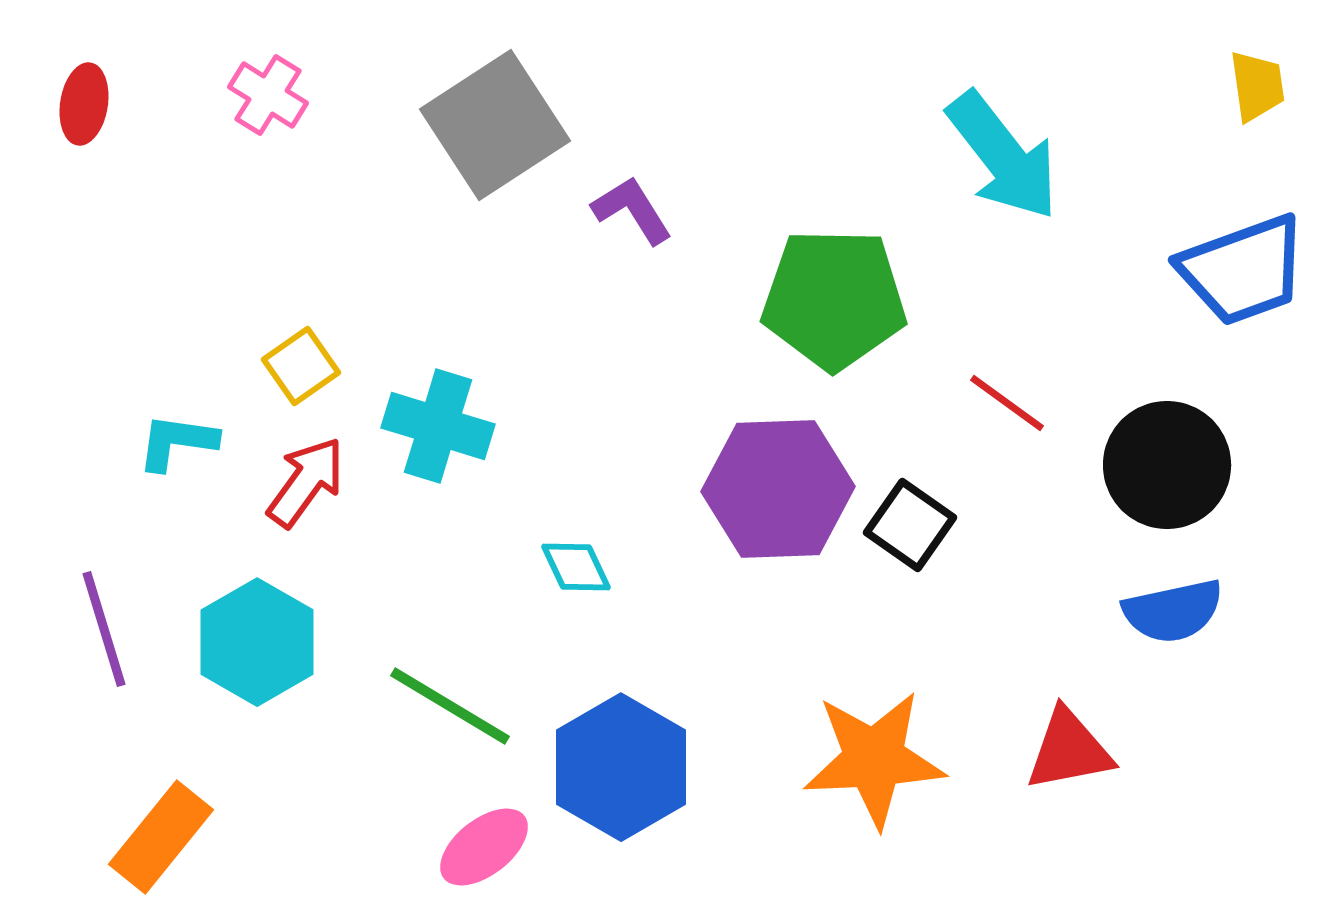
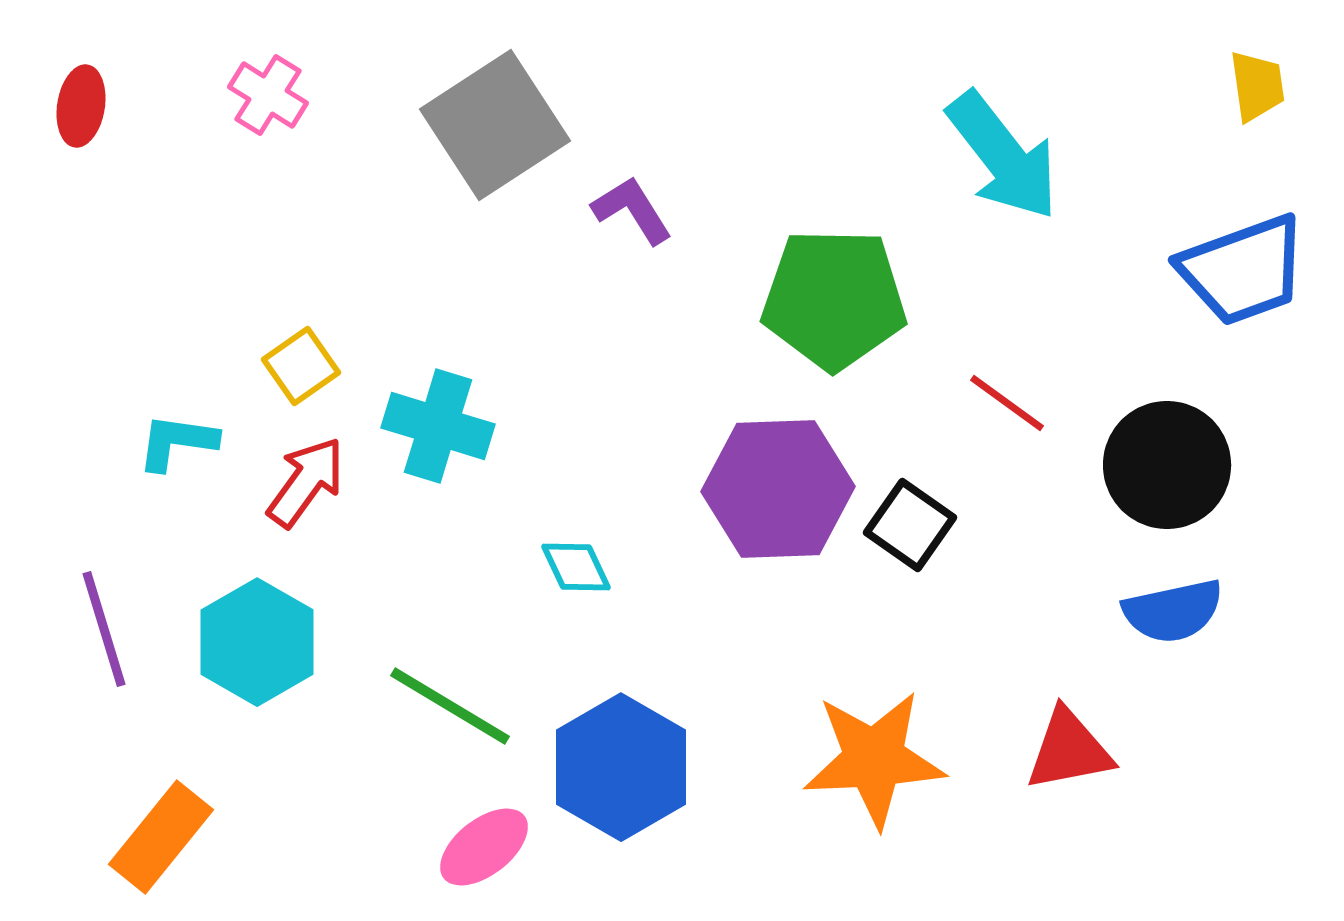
red ellipse: moved 3 px left, 2 px down
